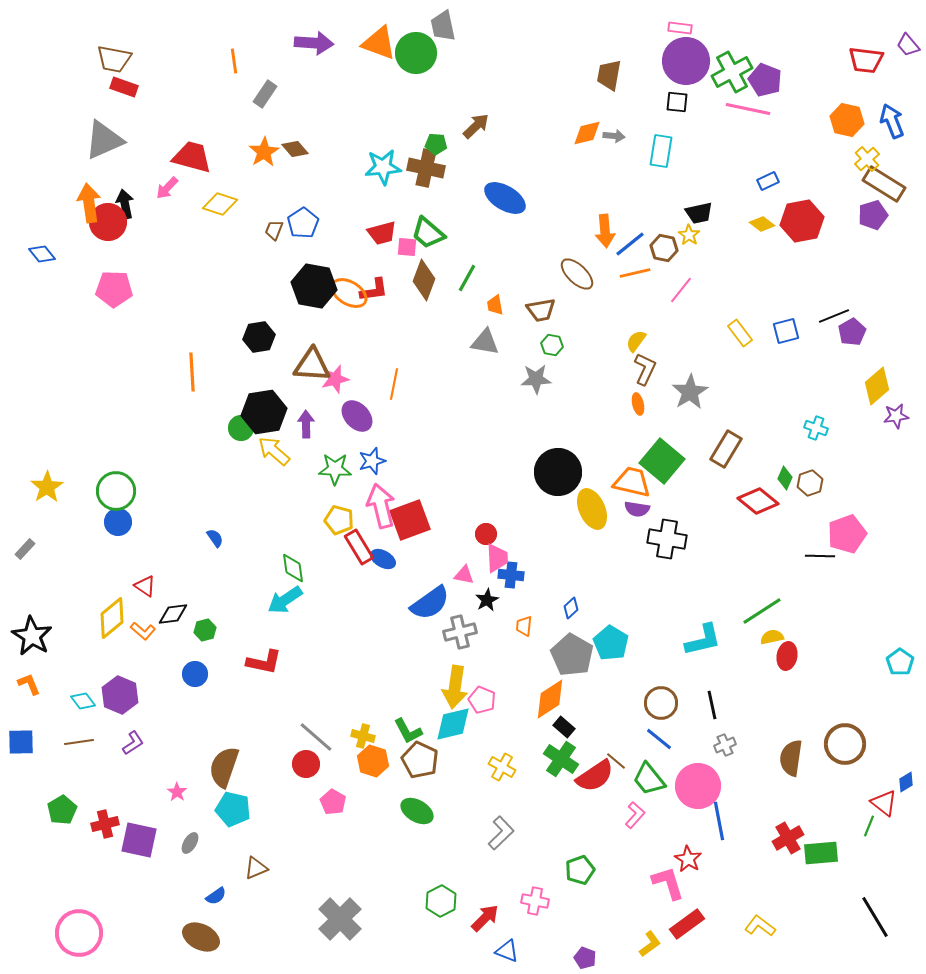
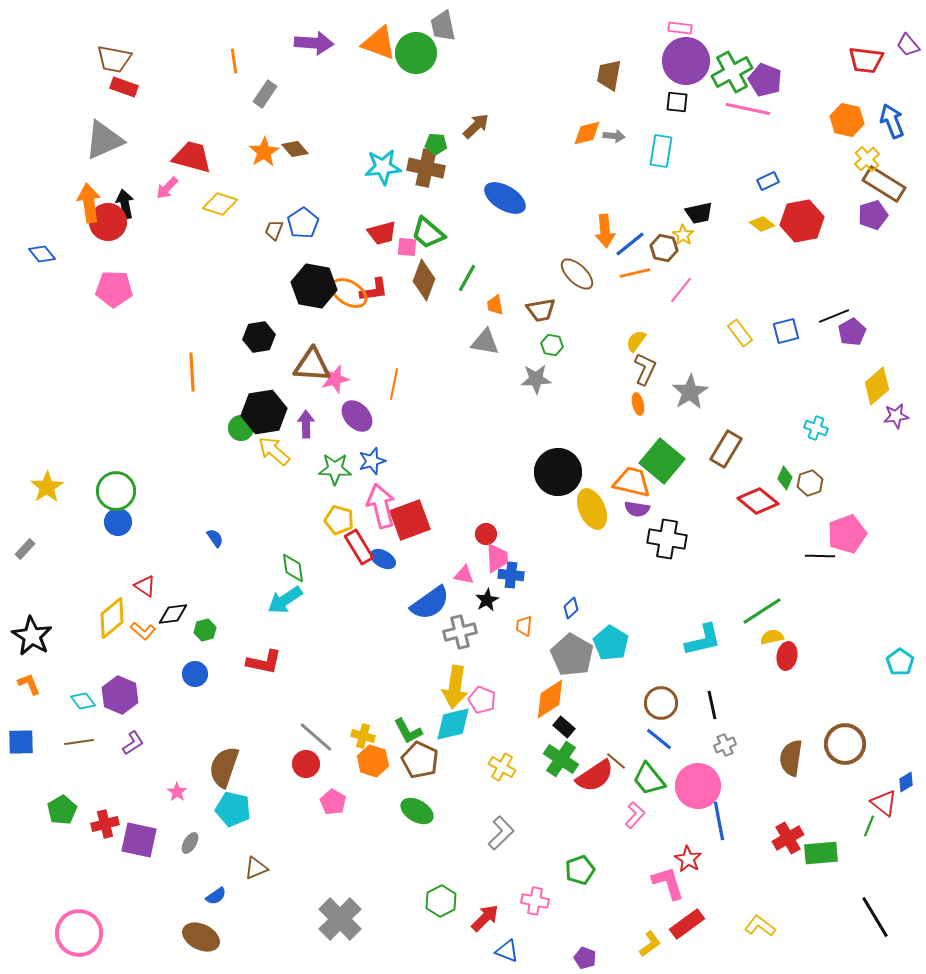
yellow star at (689, 235): moved 6 px left
